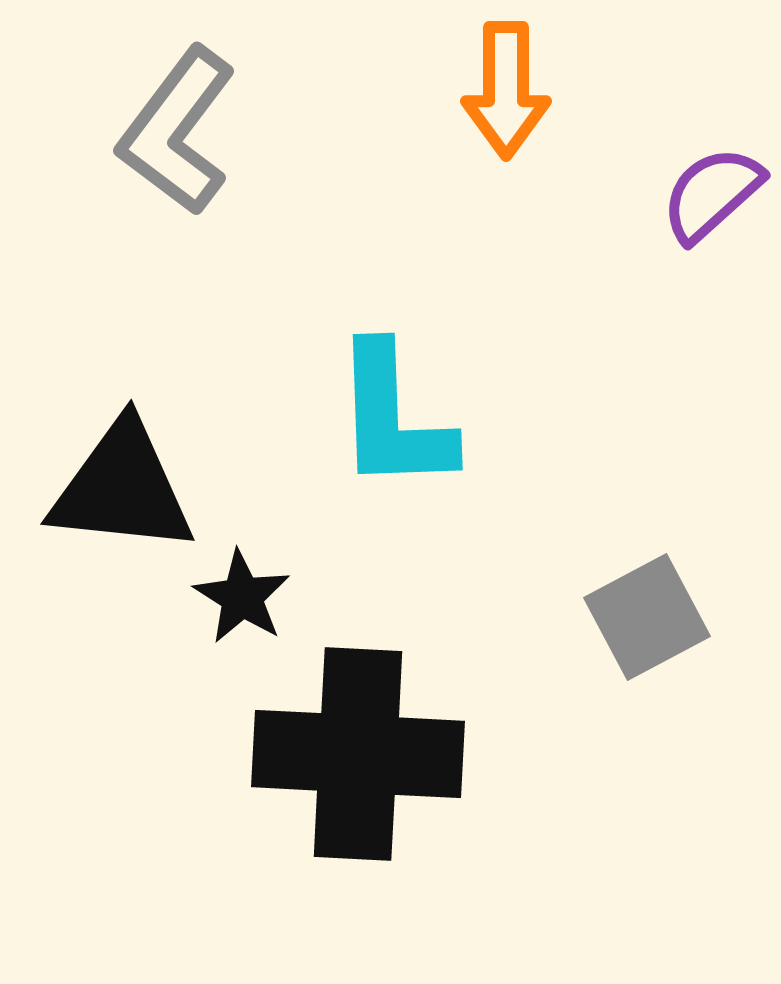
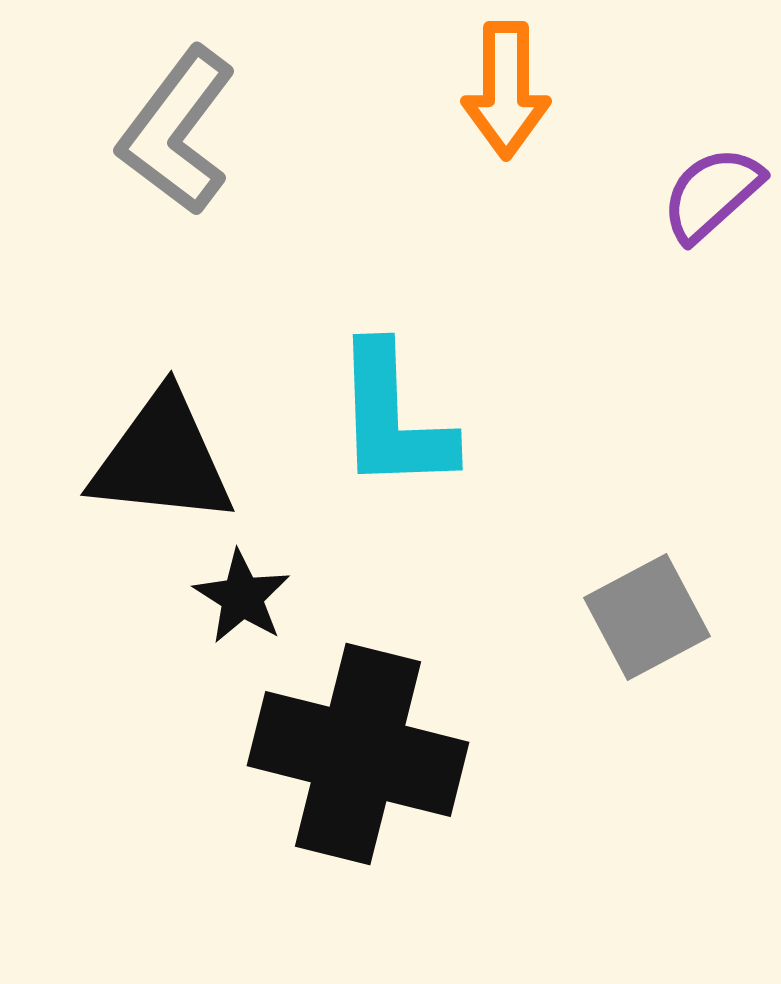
black triangle: moved 40 px right, 29 px up
black cross: rotated 11 degrees clockwise
